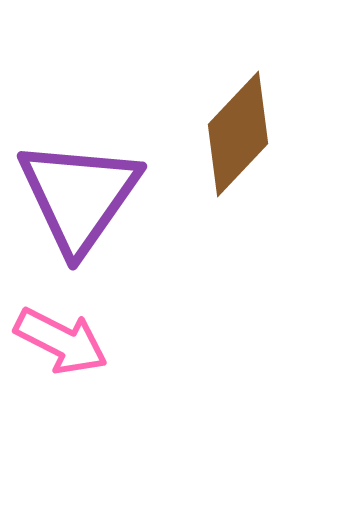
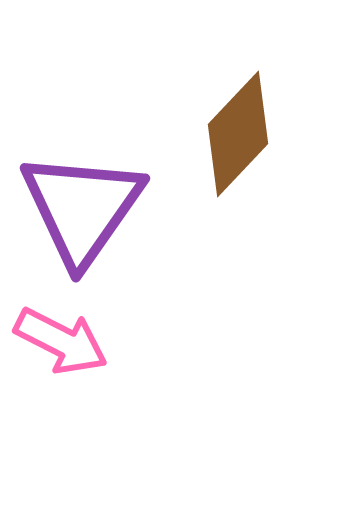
purple triangle: moved 3 px right, 12 px down
